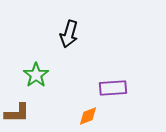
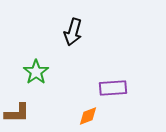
black arrow: moved 4 px right, 2 px up
green star: moved 3 px up
